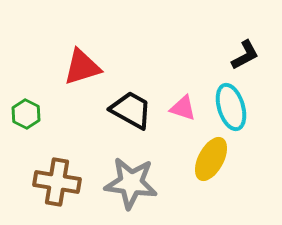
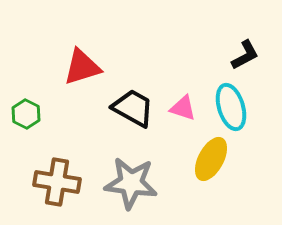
black trapezoid: moved 2 px right, 2 px up
